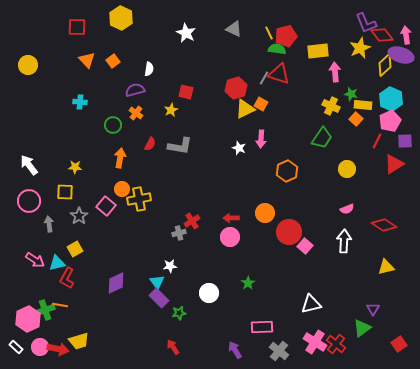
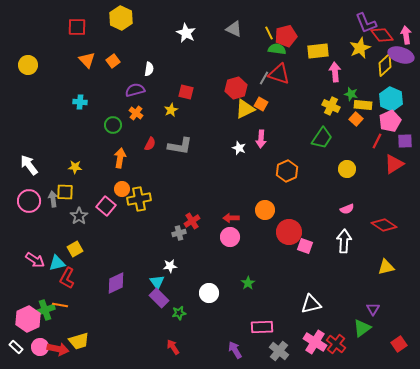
orange circle at (265, 213): moved 3 px up
gray arrow at (49, 224): moved 4 px right, 25 px up
pink square at (305, 246): rotated 21 degrees counterclockwise
